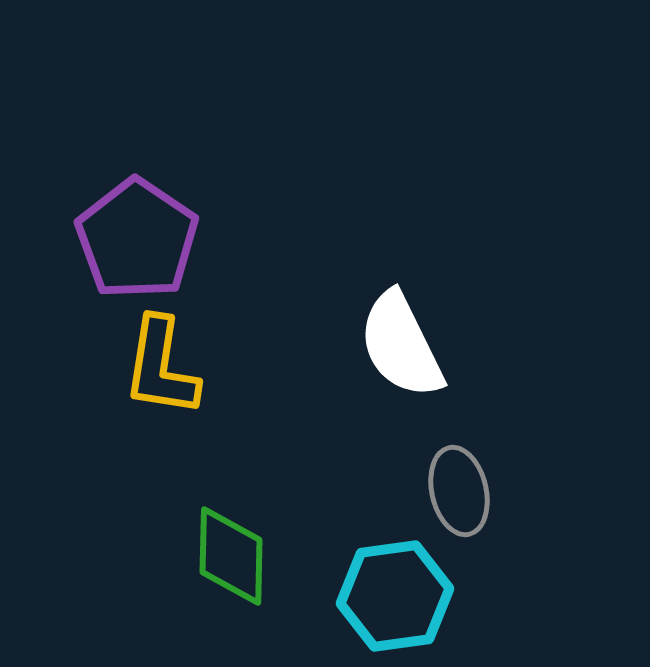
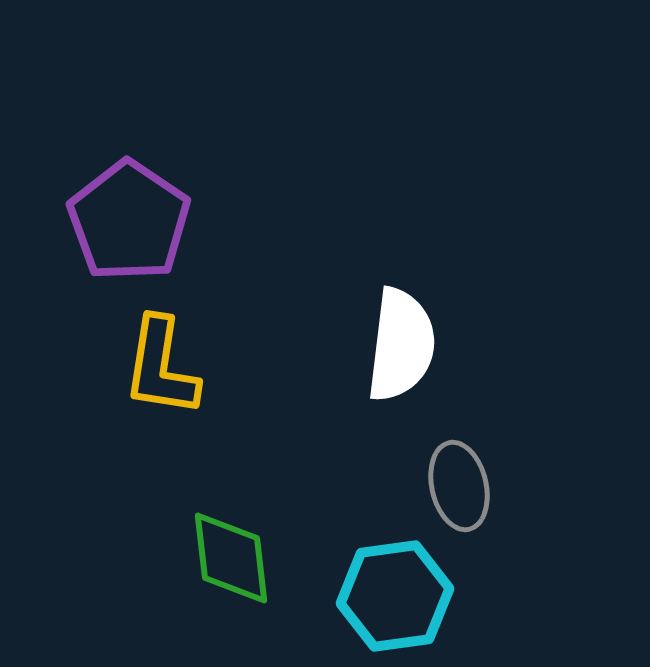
purple pentagon: moved 8 px left, 18 px up
white semicircle: rotated 147 degrees counterclockwise
gray ellipse: moved 5 px up
green diamond: moved 2 px down; rotated 8 degrees counterclockwise
